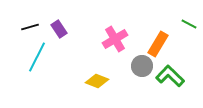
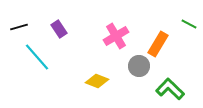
black line: moved 11 px left
pink cross: moved 1 px right, 3 px up
cyan line: rotated 68 degrees counterclockwise
gray circle: moved 3 px left
green L-shape: moved 13 px down
